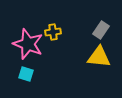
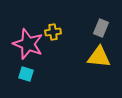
gray rectangle: moved 2 px up; rotated 12 degrees counterclockwise
